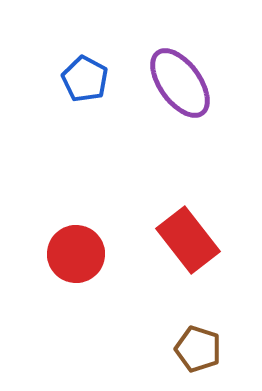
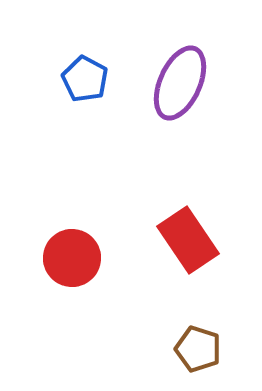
purple ellipse: rotated 60 degrees clockwise
red rectangle: rotated 4 degrees clockwise
red circle: moved 4 px left, 4 px down
